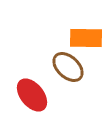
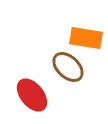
orange rectangle: rotated 8 degrees clockwise
